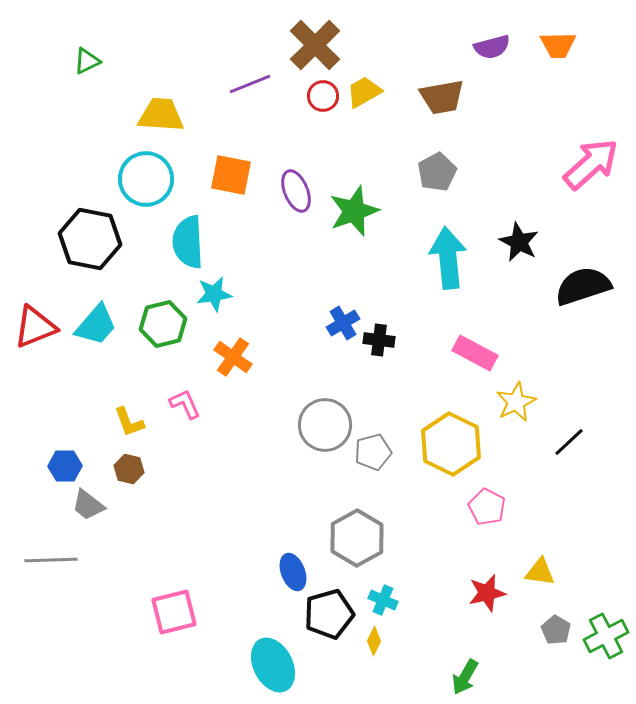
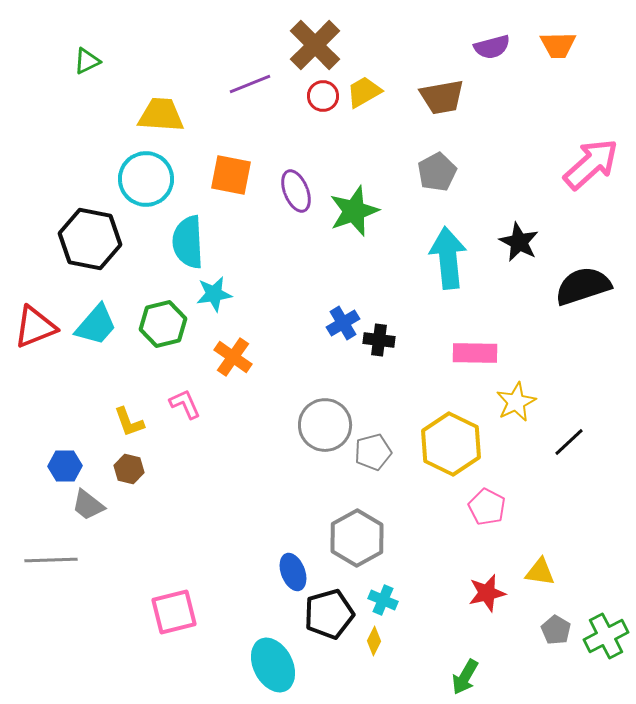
pink rectangle at (475, 353): rotated 27 degrees counterclockwise
